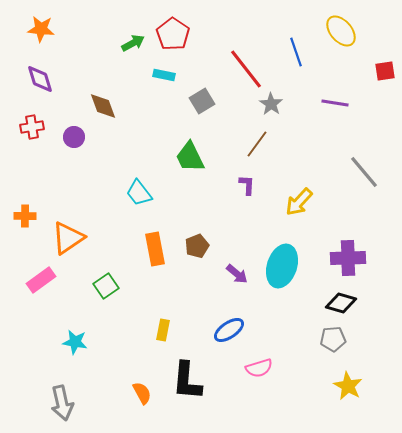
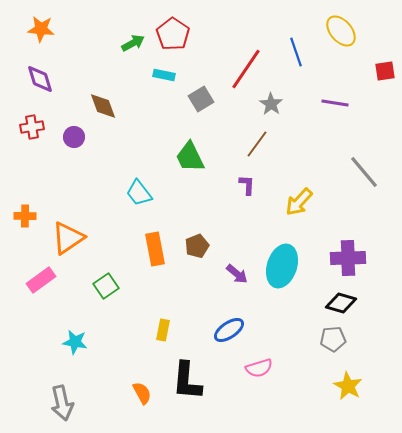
red line: rotated 72 degrees clockwise
gray square: moved 1 px left, 2 px up
